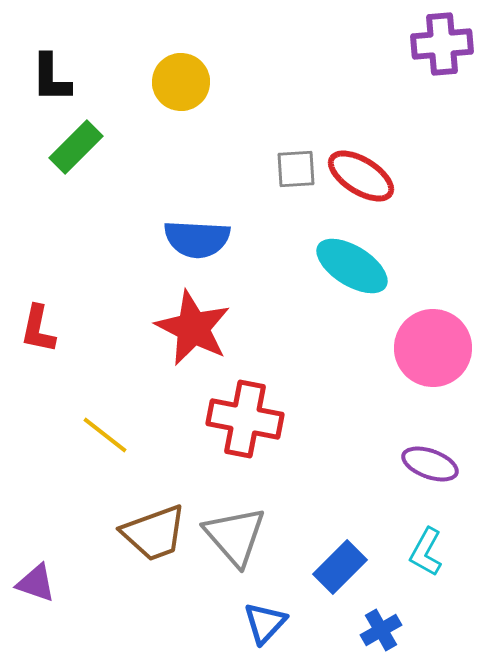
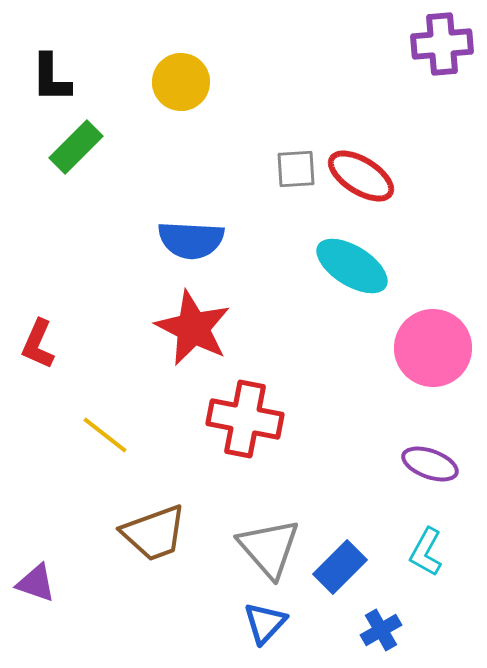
blue semicircle: moved 6 px left, 1 px down
red L-shape: moved 15 px down; rotated 12 degrees clockwise
gray triangle: moved 34 px right, 12 px down
